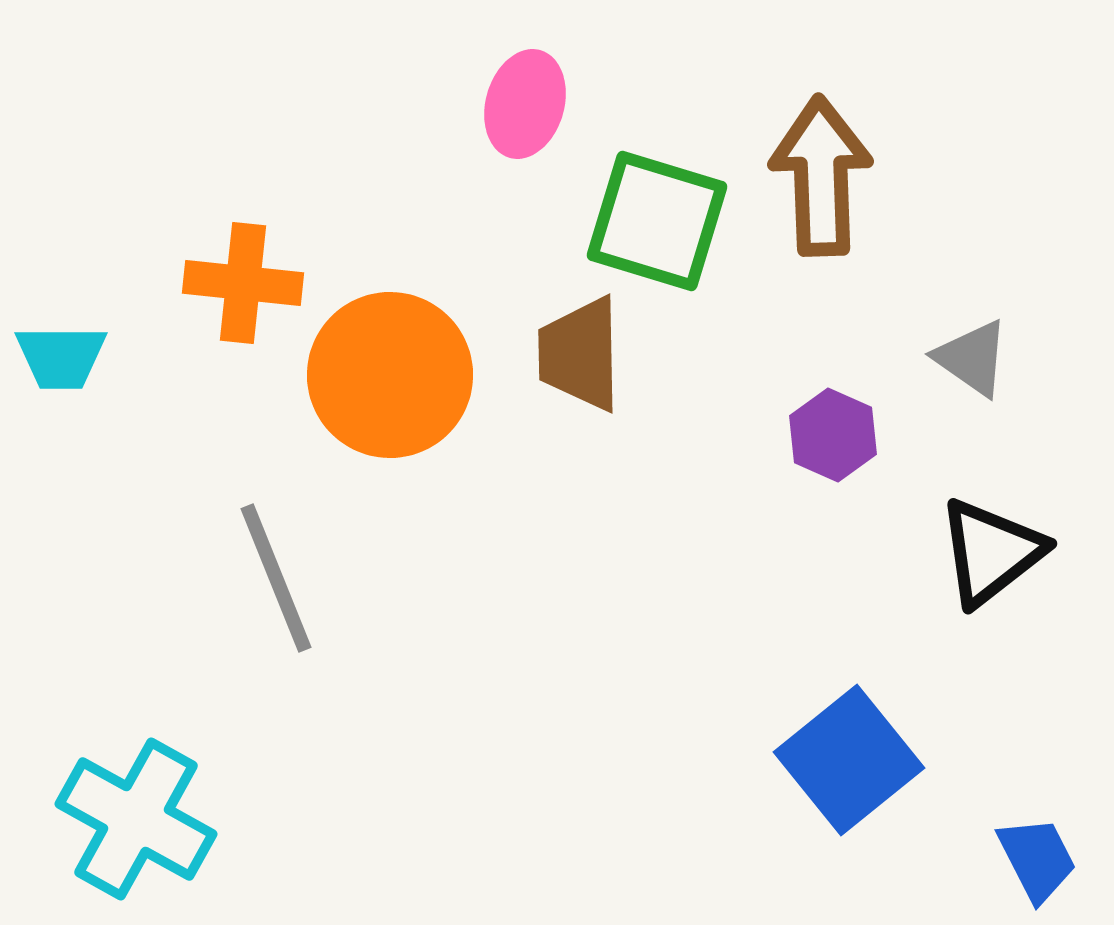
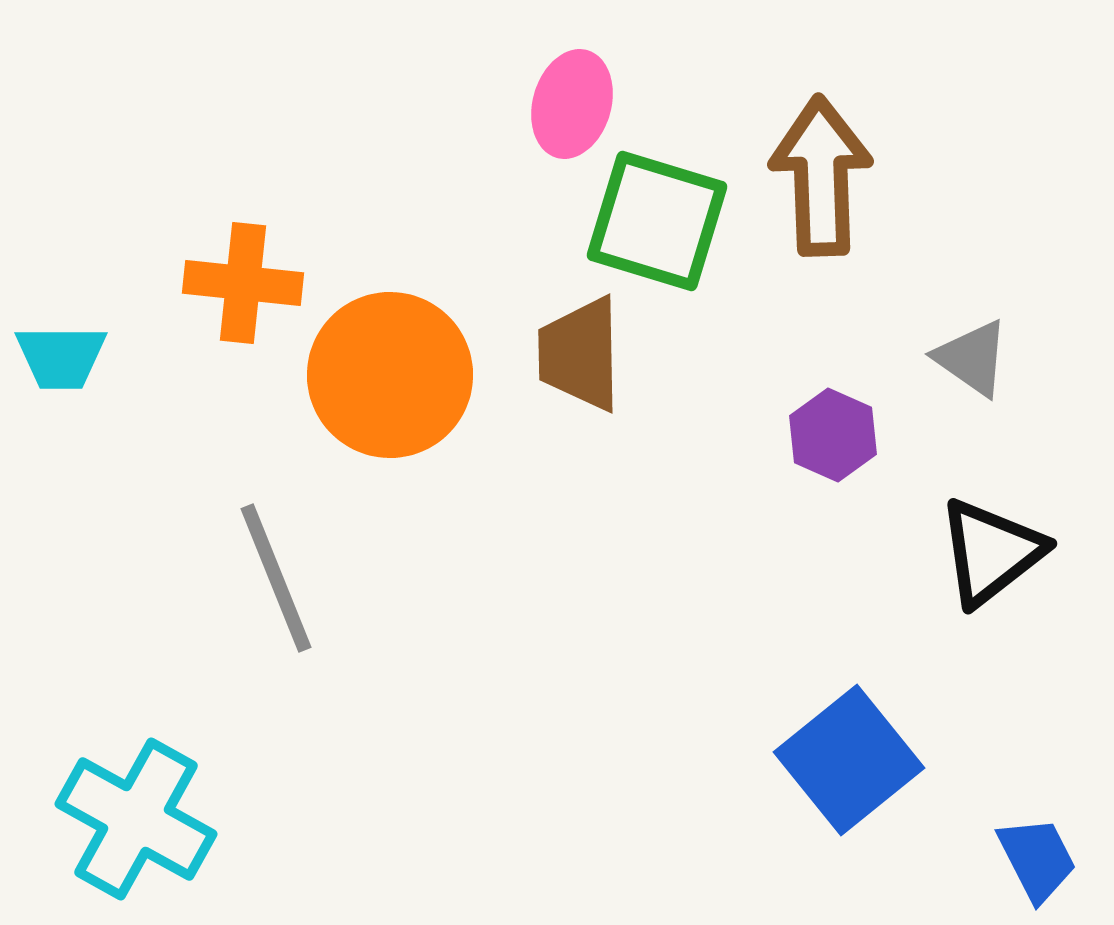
pink ellipse: moved 47 px right
